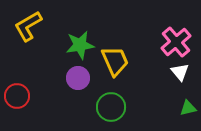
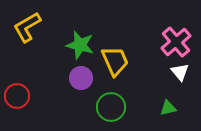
yellow L-shape: moved 1 px left, 1 px down
green star: rotated 24 degrees clockwise
purple circle: moved 3 px right
green triangle: moved 20 px left
